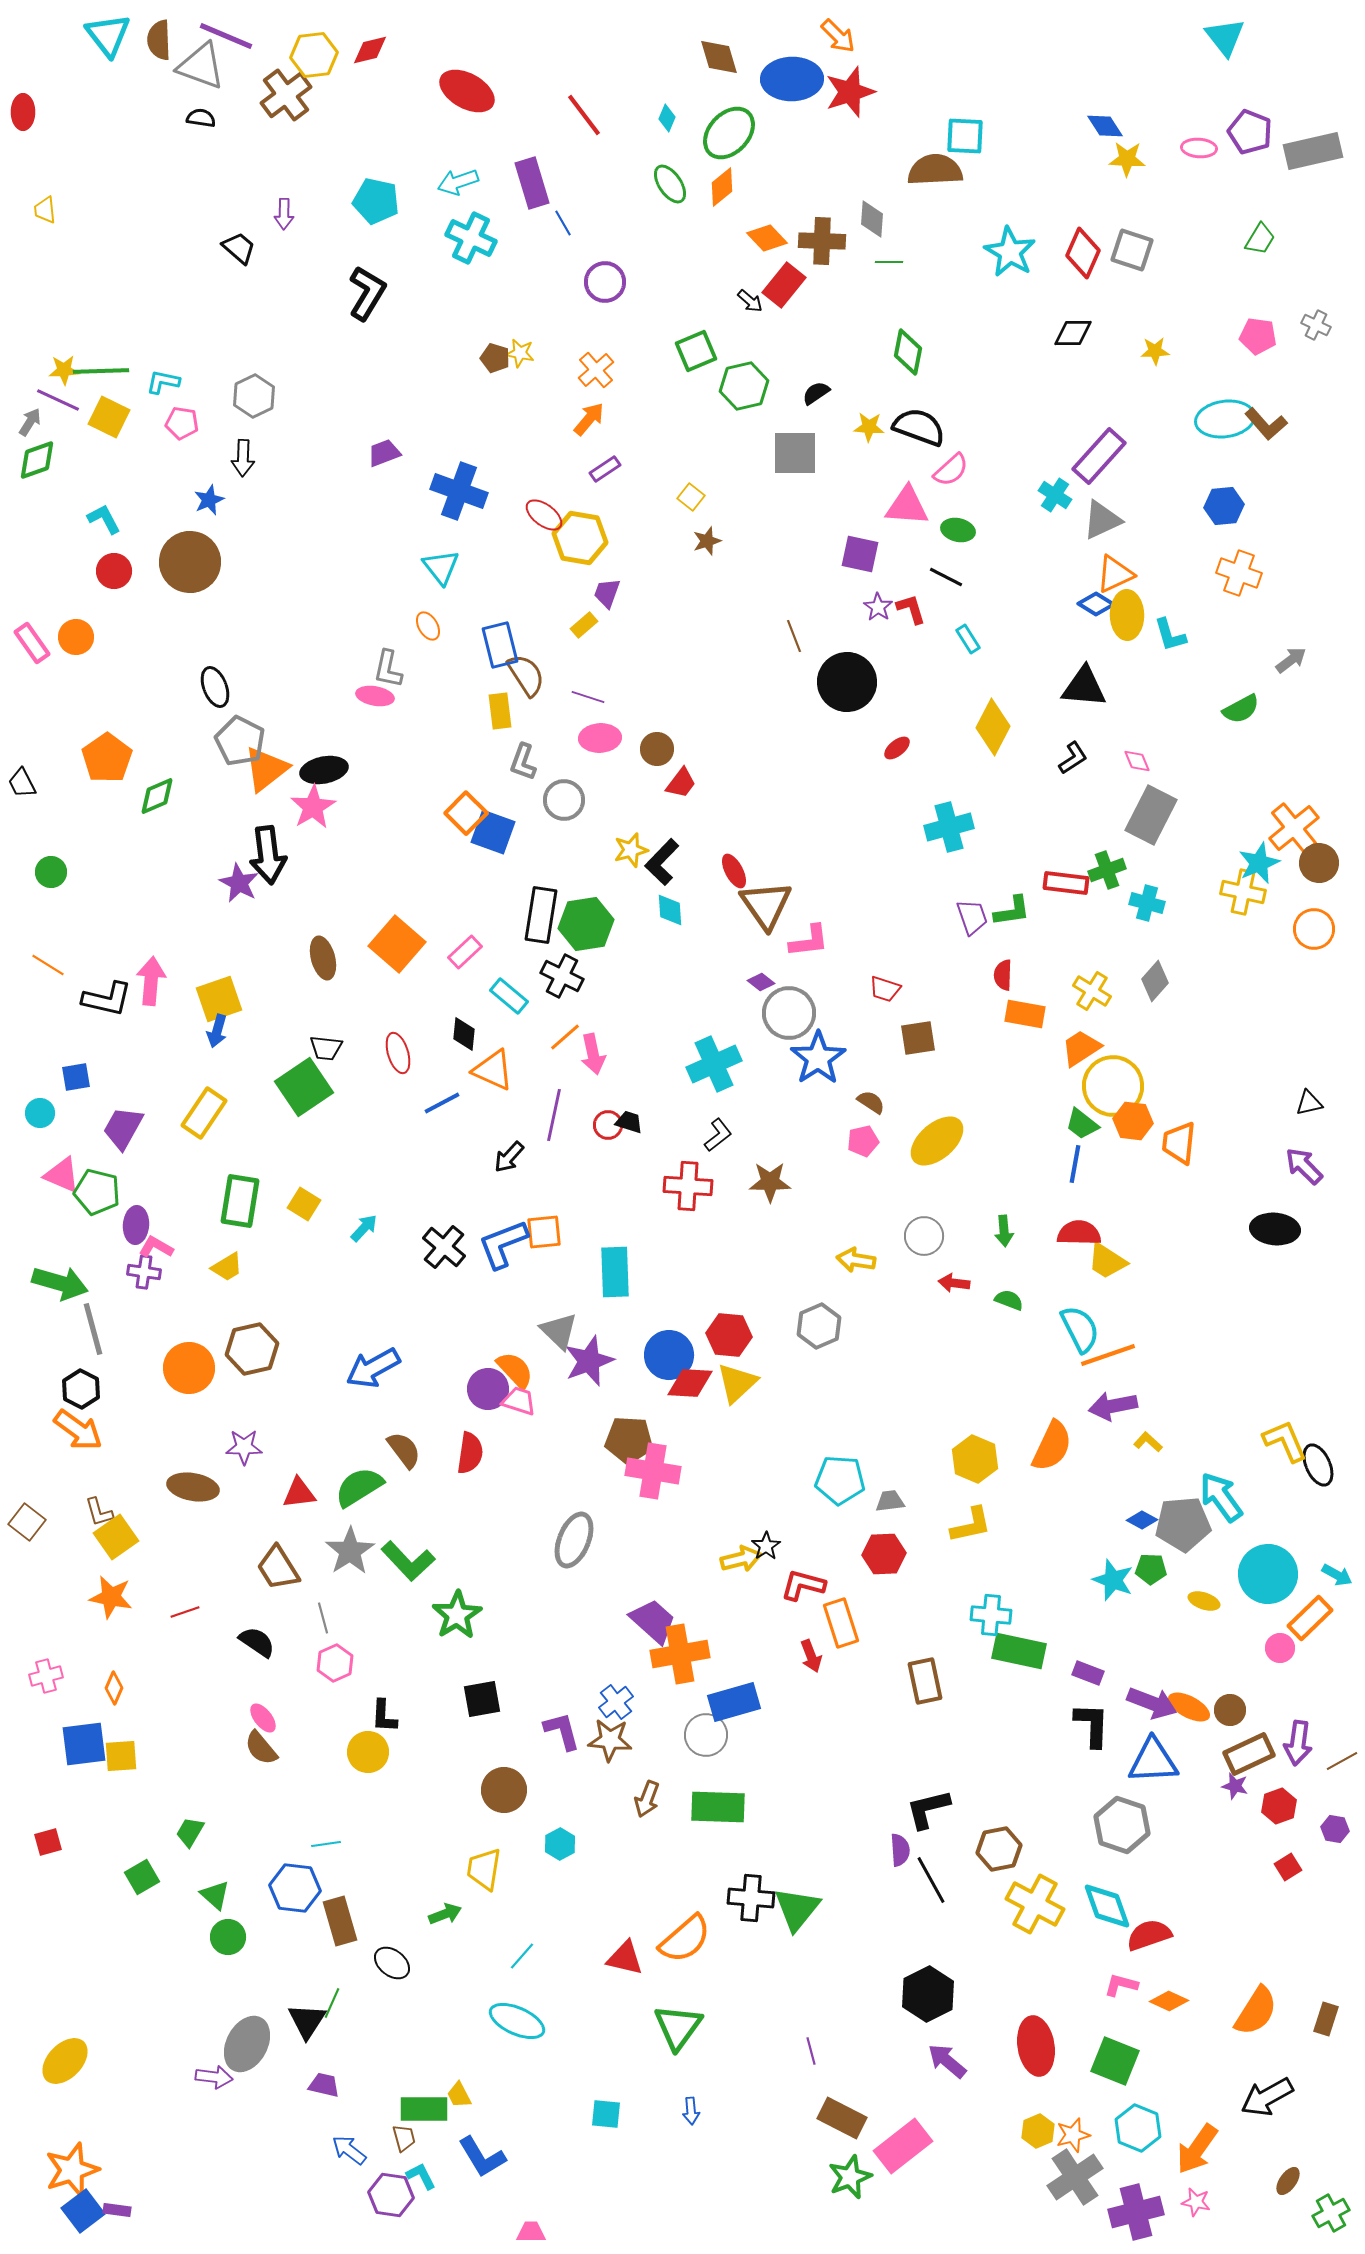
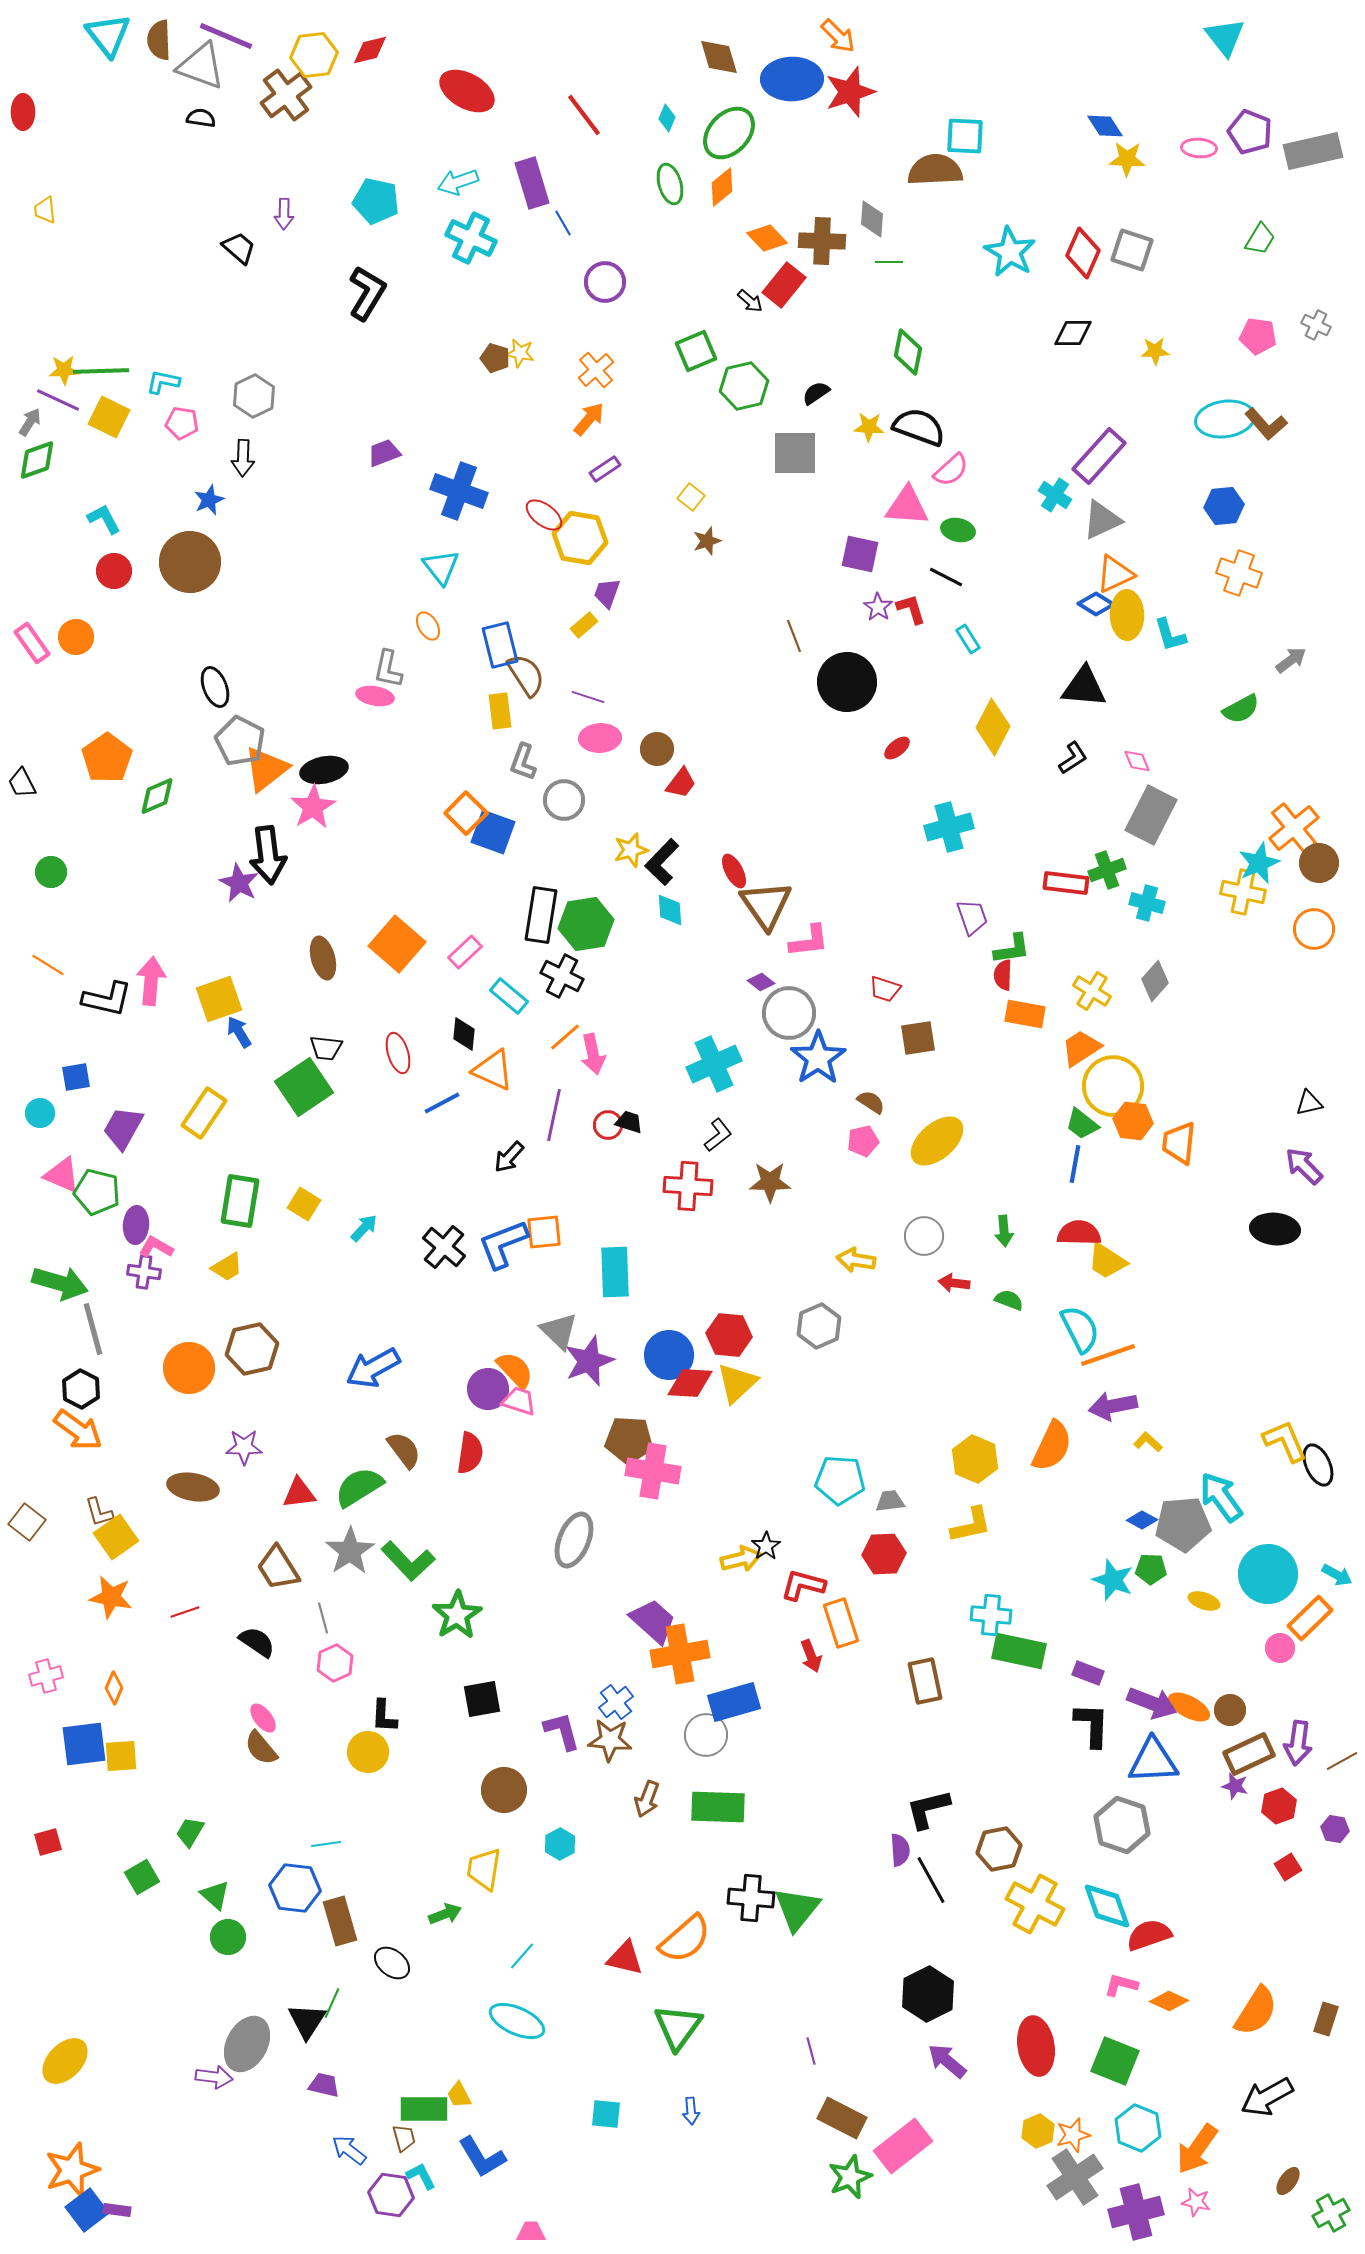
green ellipse at (670, 184): rotated 18 degrees clockwise
green L-shape at (1012, 911): moved 38 px down
blue arrow at (217, 1031): moved 22 px right, 1 px down; rotated 132 degrees clockwise
blue square at (83, 2211): moved 4 px right, 1 px up
